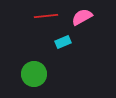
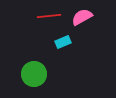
red line: moved 3 px right
